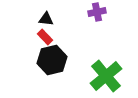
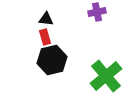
red rectangle: rotated 28 degrees clockwise
